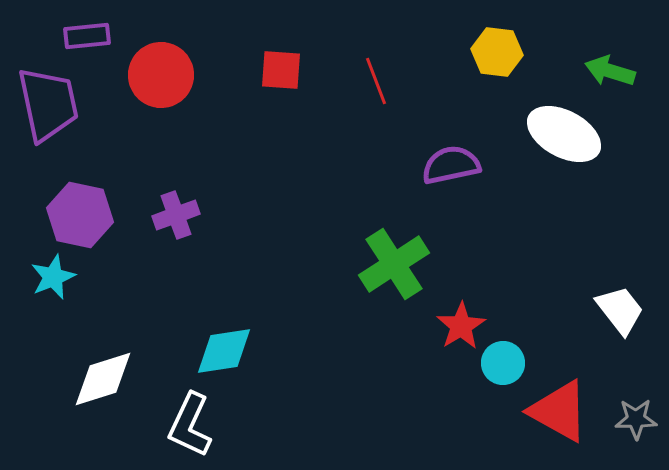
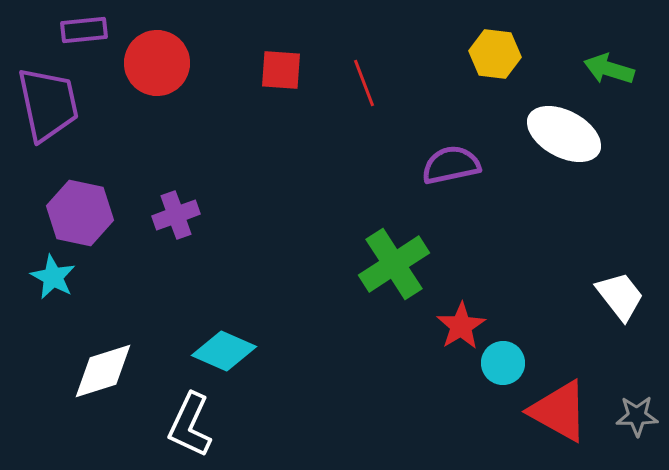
purple rectangle: moved 3 px left, 6 px up
yellow hexagon: moved 2 px left, 2 px down
green arrow: moved 1 px left, 2 px up
red circle: moved 4 px left, 12 px up
red line: moved 12 px left, 2 px down
purple hexagon: moved 2 px up
cyan star: rotated 21 degrees counterclockwise
white trapezoid: moved 14 px up
cyan diamond: rotated 32 degrees clockwise
white diamond: moved 8 px up
gray star: moved 1 px right, 3 px up
